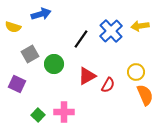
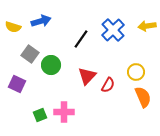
blue arrow: moved 7 px down
yellow arrow: moved 7 px right
blue cross: moved 2 px right, 1 px up
gray square: rotated 24 degrees counterclockwise
green circle: moved 3 px left, 1 px down
red triangle: rotated 18 degrees counterclockwise
orange semicircle: moved 2 px left, 2 px down
green square: moved 2 px right; rotated 24 degrees clockwise
